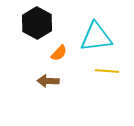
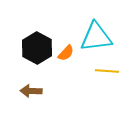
black hexagon: moved 25 px down
orange semicircle: moved 7 px right
brown arrow: moved 17 px left, 10 px down
